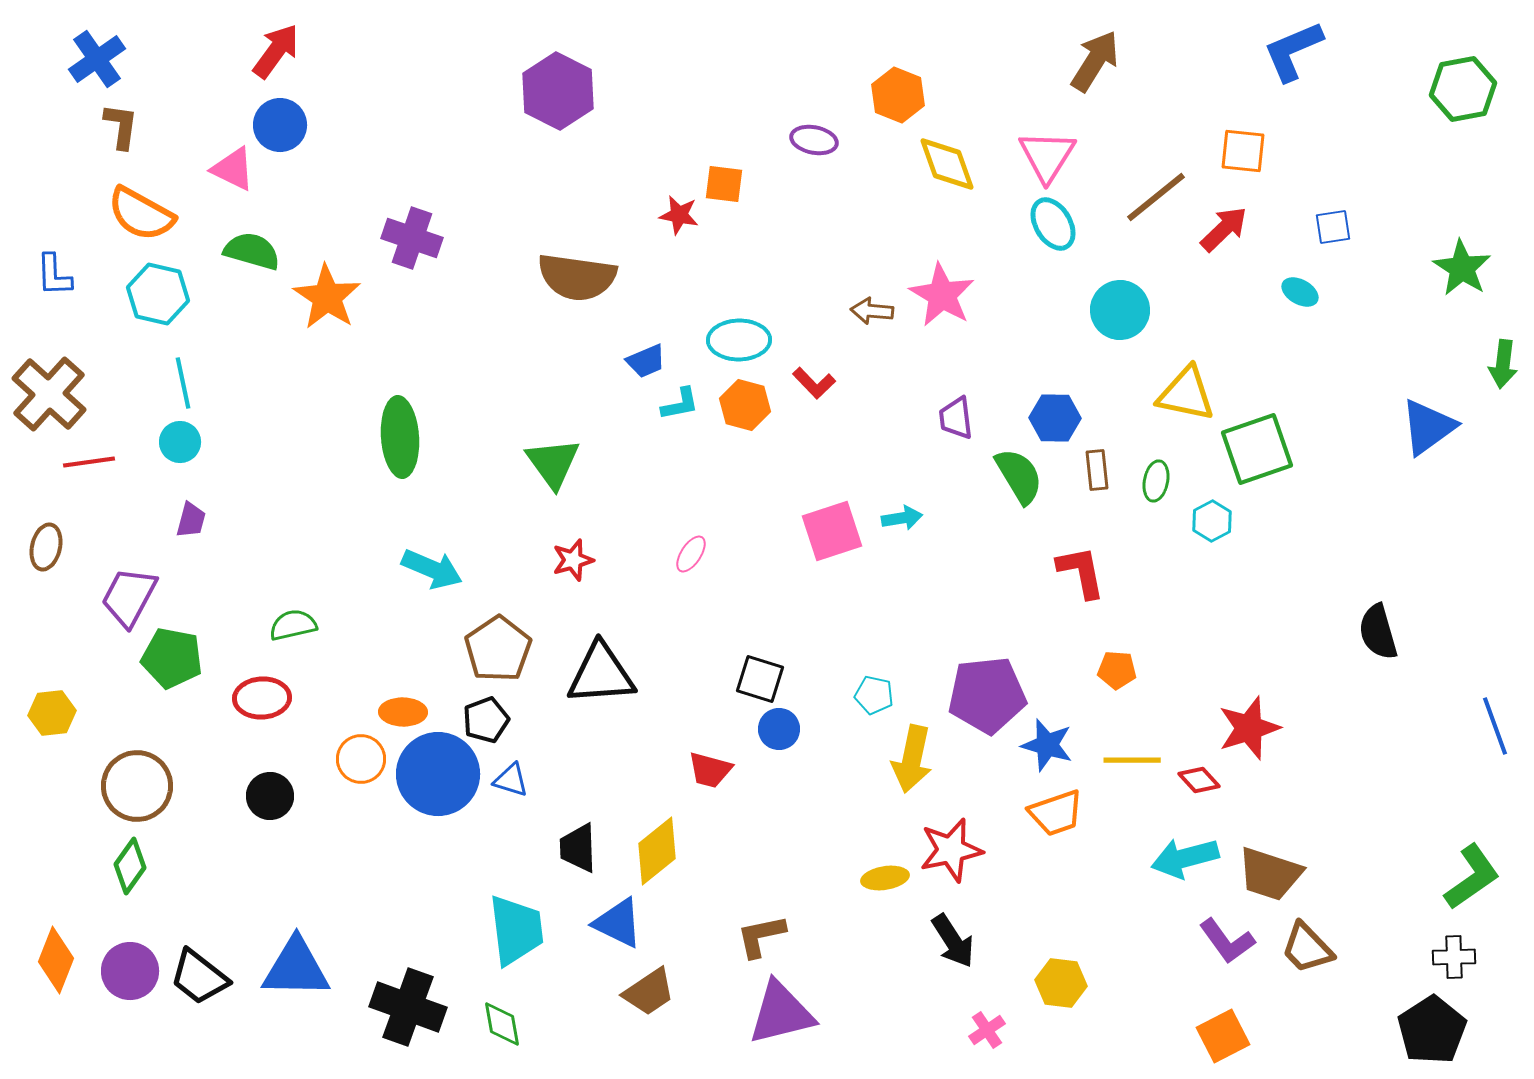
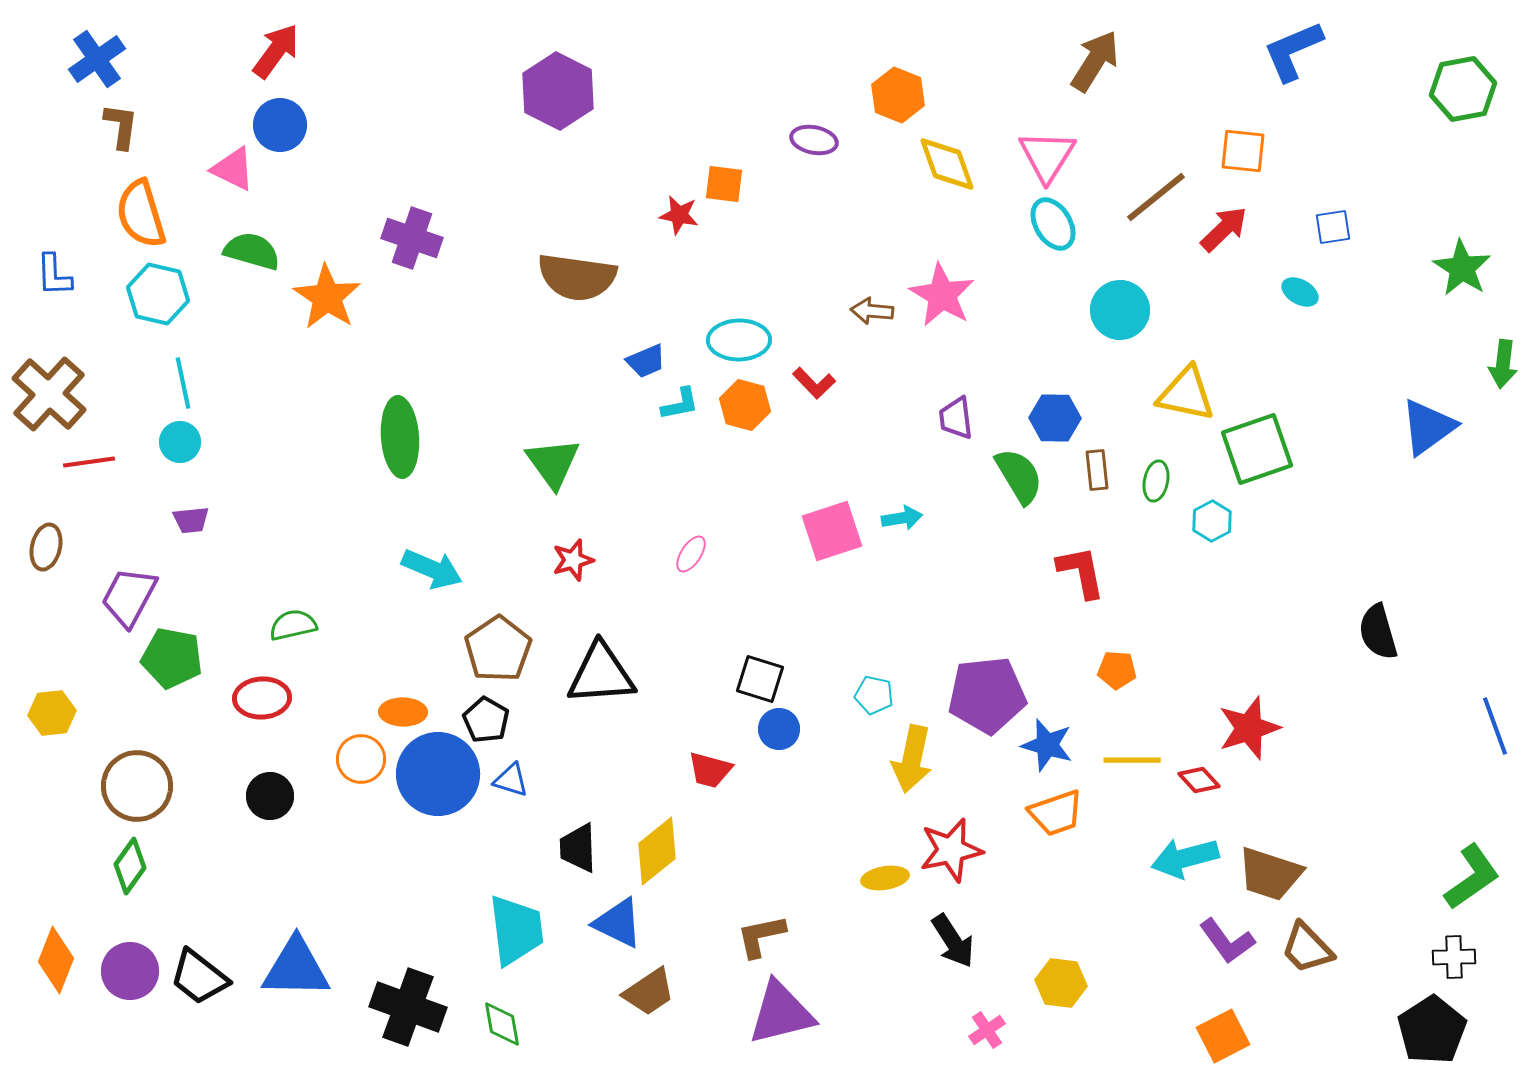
orange semicircle at (141, 214): rotated 44 degrees clockwise
purple trapezoid at (191, 520): rotated 69 degrees clockwise
black pentagon at (486, 720): rotated 21 degrees counterclockwise
